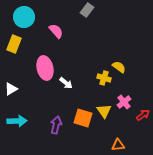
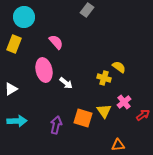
pink semicircle: moved 11 px down
pink ellipse: moved 1 px left, 2 px down
